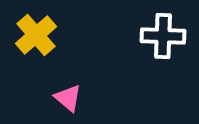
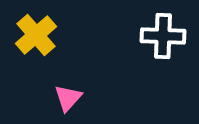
pink triangle: rotated 32 degrees clockwise
